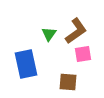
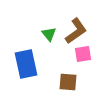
green triangle: rotated 14 degrees counterclockwise
